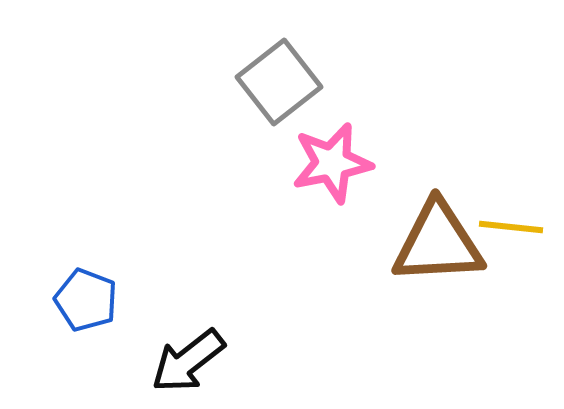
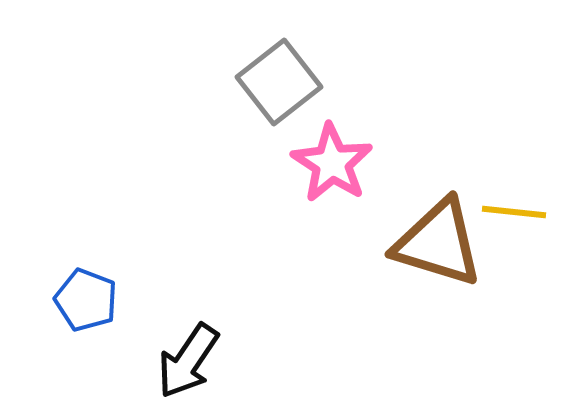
pink star: rotated 28 degrees counterclockwise
yellow line: moved 3 px right, 15 px up
brown triangle: rotated 20 degrees clockwise
black arrow: rotated 18 degrees counterclockwise
